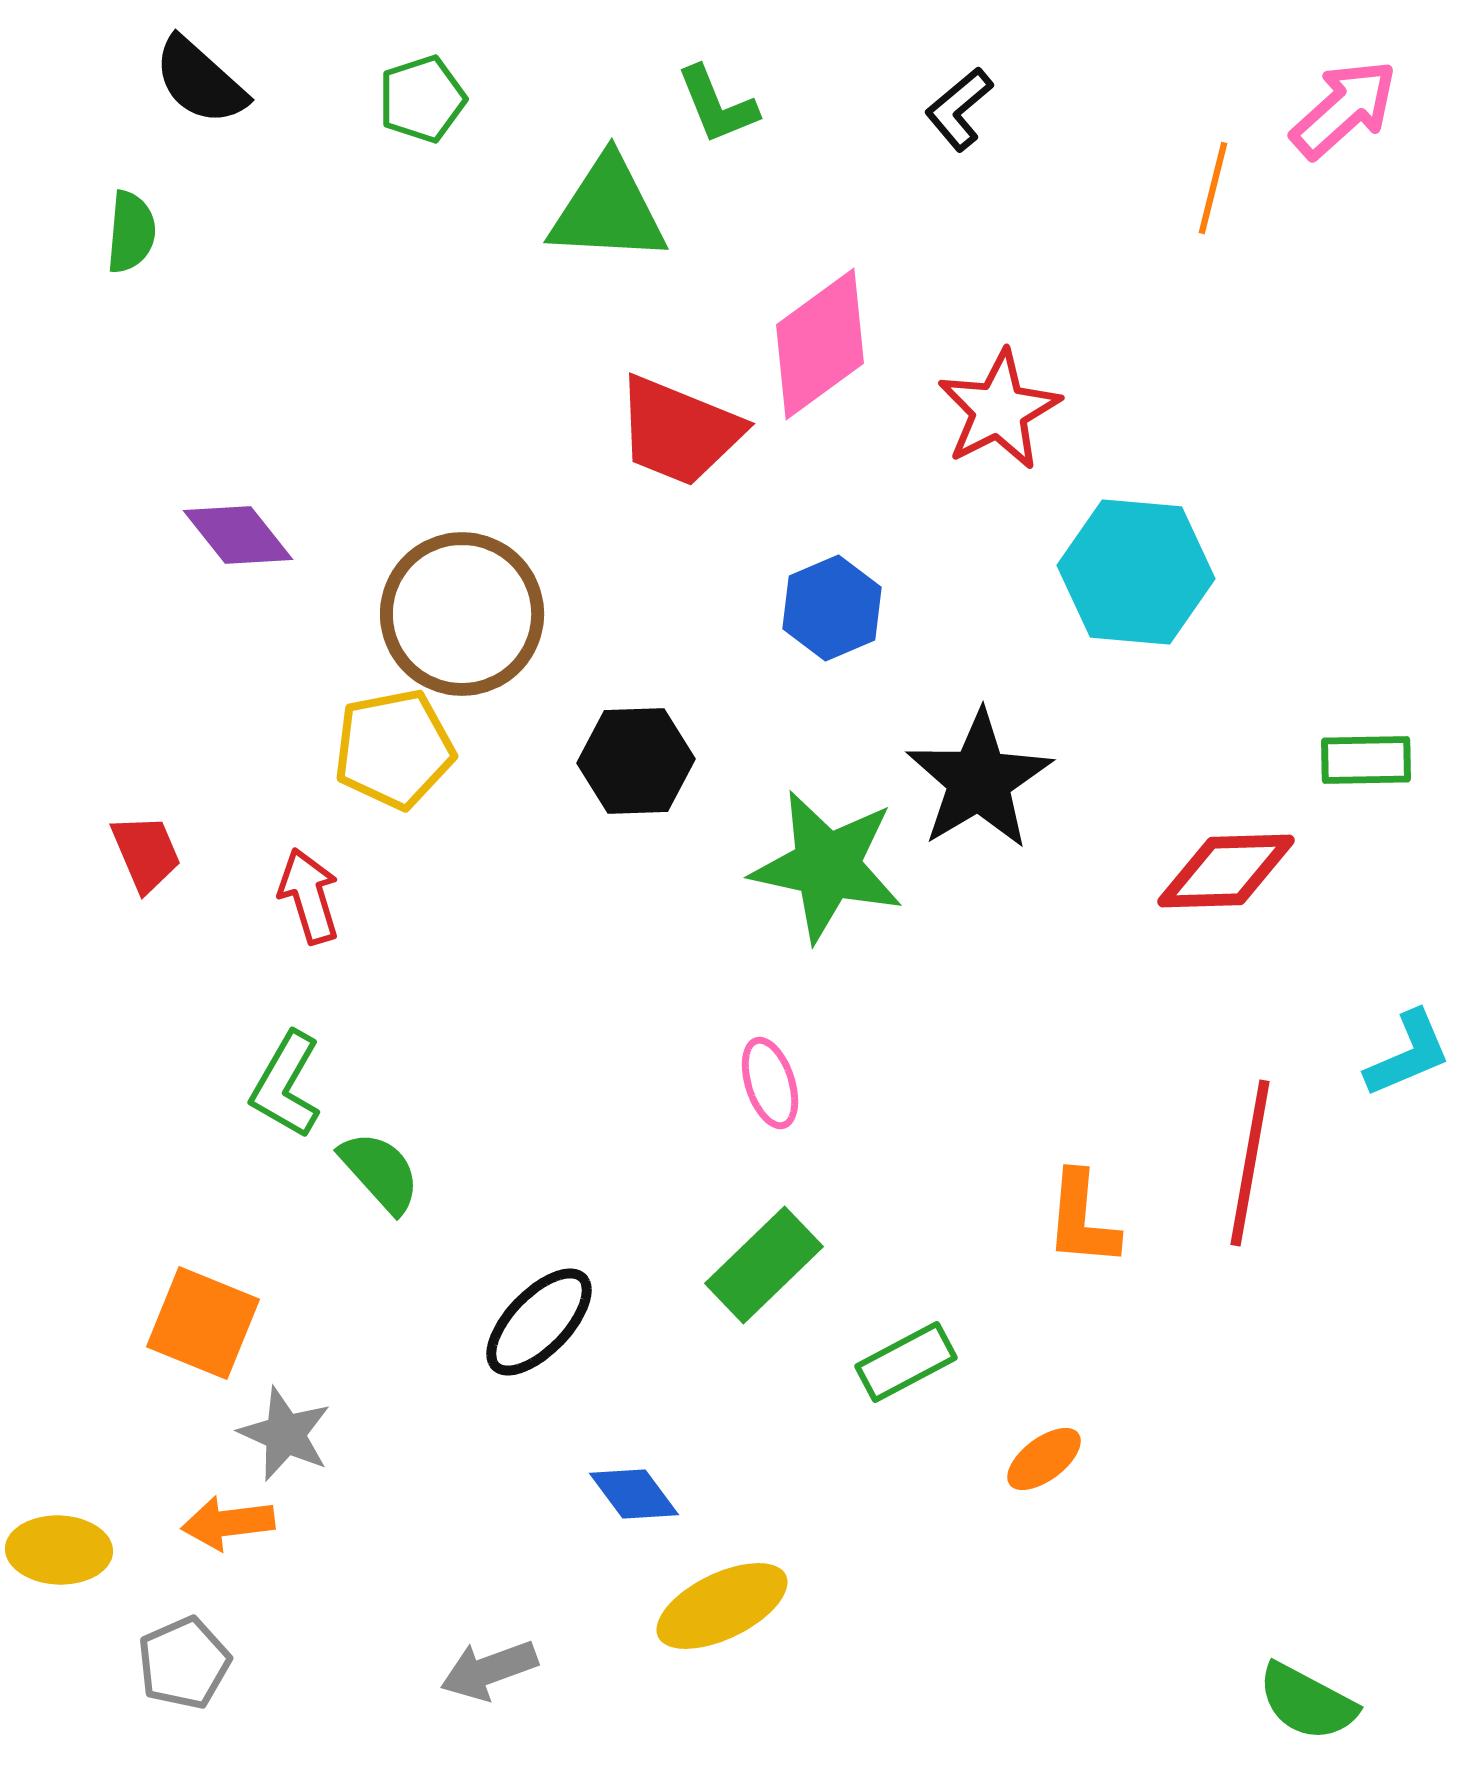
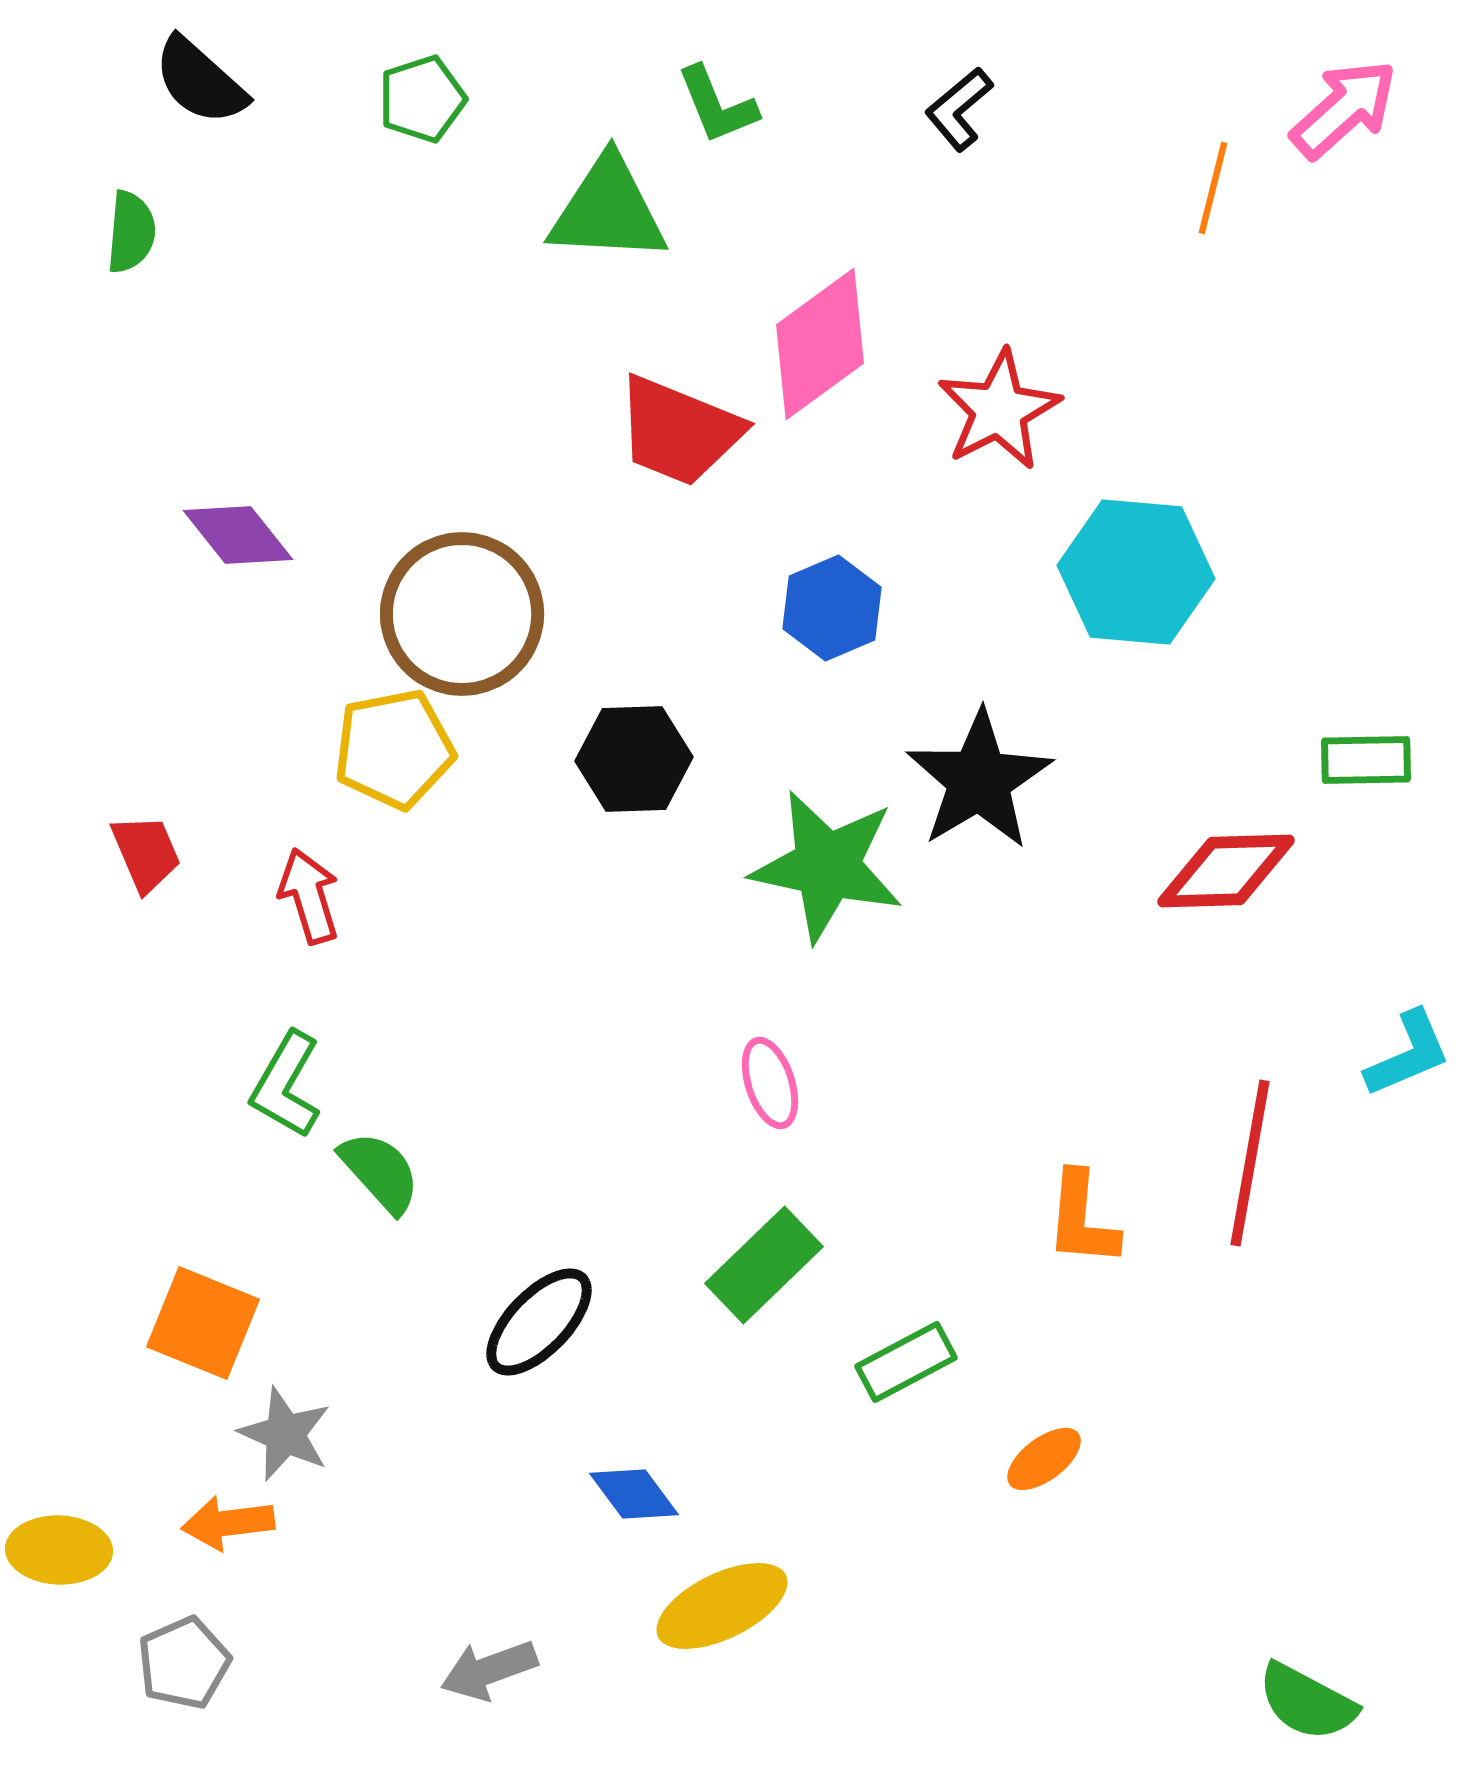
black hexagon at (636, 761): moved 2 px left, 2 px up
